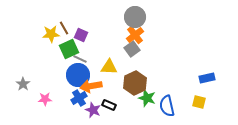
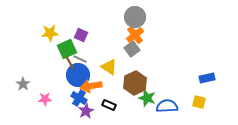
brown line: moved 6 px right, 35 px down
yellow star: moved 1 px left, 1 px up
green square: moved 2 px left
yellow triangle: rotated 30 degrees clockwise
blue cross: rotated 28 degrees counterclockwise
blue semicircle: rotated 100 degrees clockwise
purple star: moved 7 px left, 1 px down; rotated 21 degrees clockwise
